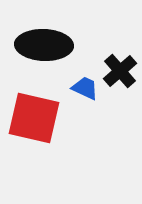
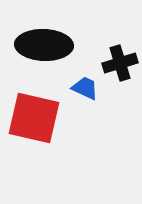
black cross: moved 8 px up; rotated 24 degrees clockwise
